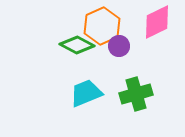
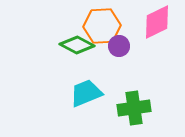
orange hexagon: rotated 21 degrees clockwise
green cross: moved 2 px left, 14 px down; rotated 8 degrees clockwise
